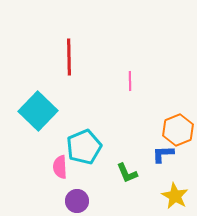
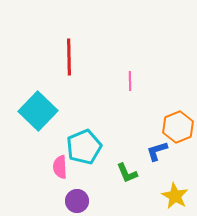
orange hexagon: moved 3 px up
blue L-shape: moved 6 px left, 3 px up; rotated 15 degrees counterclockwise
